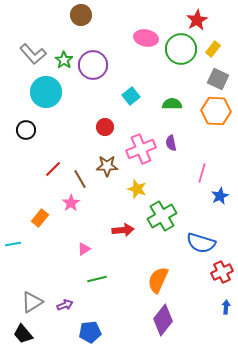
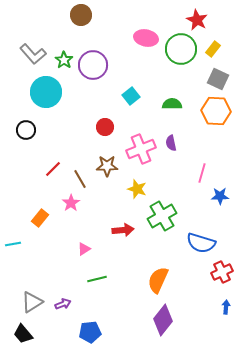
red star: rotated 15 degrees counterclockwise
blue star: rotated 24 degrees clockwise
purple arrow: moved 2 px left, 1 px up
